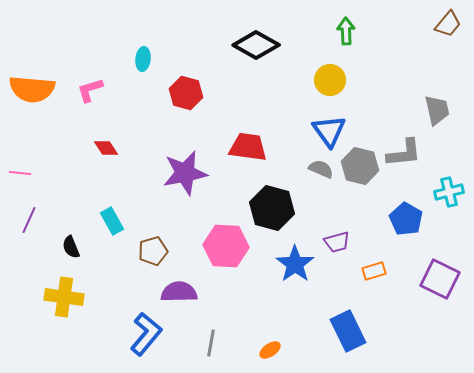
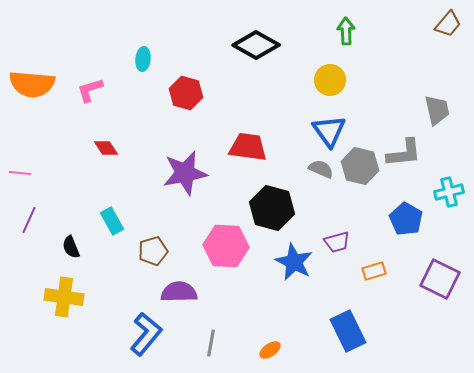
orange semicircle: moved 5 px up
blue star: moved 1 px left, 2 px up; rotated 9 degrees counterclockwise
